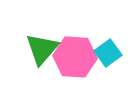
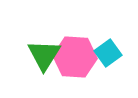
green triangle: moved 2 px right, 6 px down; rotated 9 degrees counterclockwise
